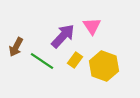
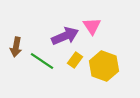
purple arrow: moved 2 px right; rotated 24 degrees clockwise
brown arrow: rotated 18 degrees counterclockwise
